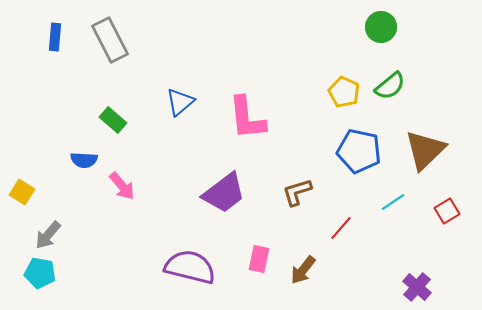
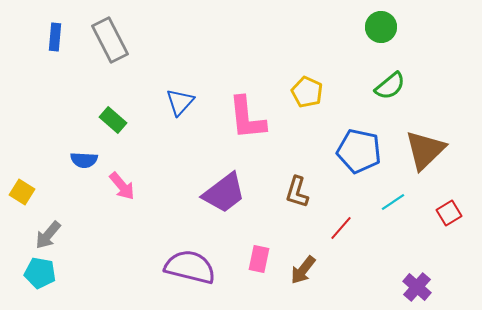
yellow pentagon: moved 37 px left
blue triangle: rotated 8 degrees counterclockwise
brown L-shape: rotated 56 degrees counterclockwise
red square: moved 2 px right, 2 px down
